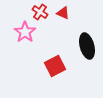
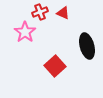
red cross: rotated 35 degrees clockwise
red square: rotated 15 degrees counterclockwise
